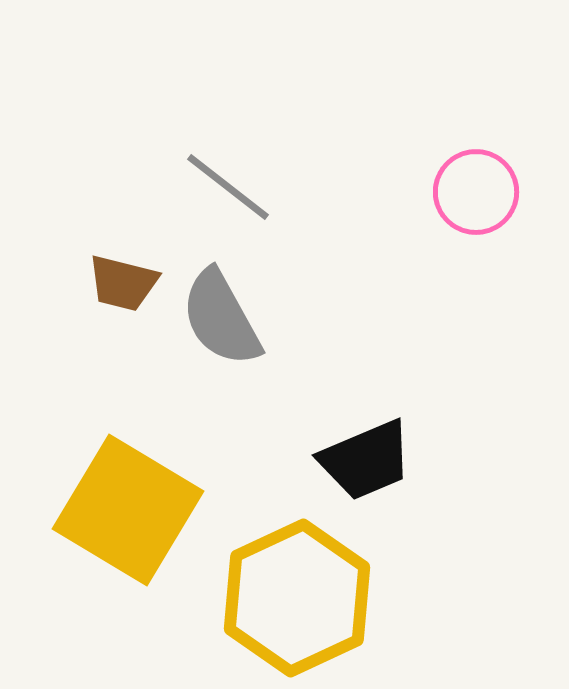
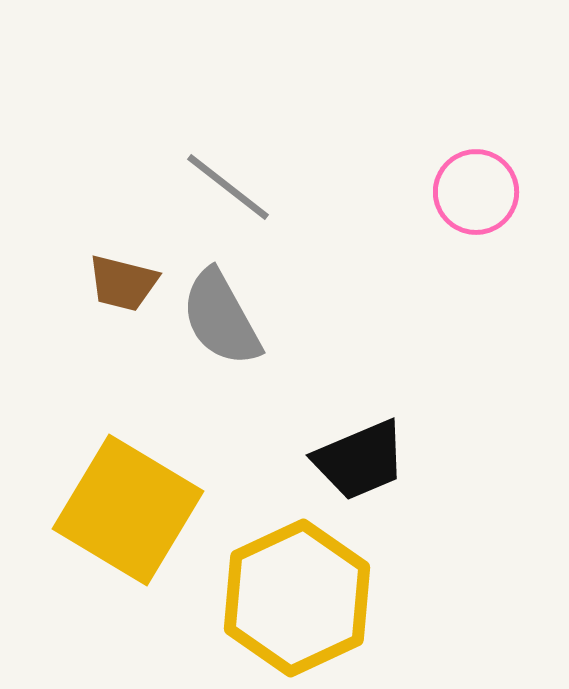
black trapezoid: moved 6 px left
